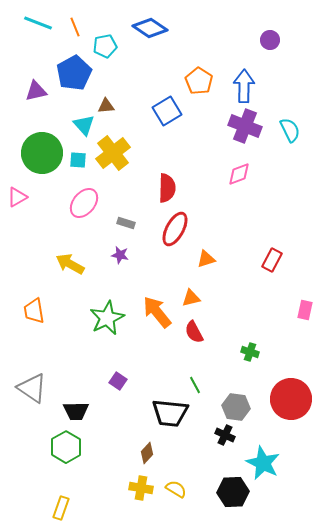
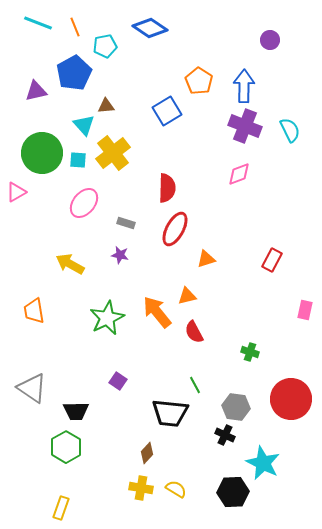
pink triangle at (17, 197): moved 1 px left, 5 px up
orange triangle at (191, 298): moved 4 px left, 2 px up
